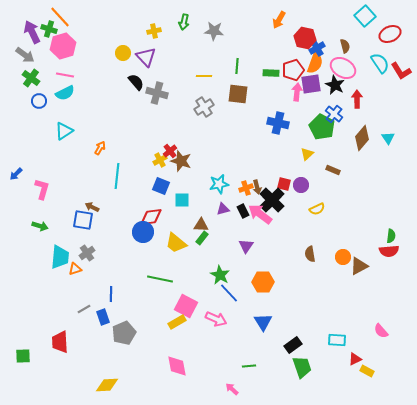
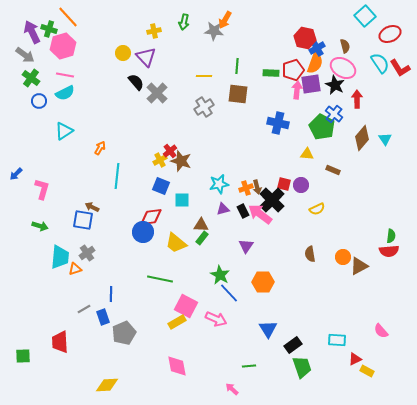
orange line at (60, 17): moved 8 px right
orange arrow at (279, 20): moved 54 px left
red L-shape at (401, 71): moved 1 px left, 3 px up
pink arrow at (297, 92): moved 2 px up
gray cross at (157, 93): rotated 30 degrees clockwise
cyan triangle at (388, 138): moved 3 px left, 1 px down
yellow triangle at (307, 154): rotated 48 degrees clockwise
blue triangle at (263, 322): moved 5 px right, 7 px down
